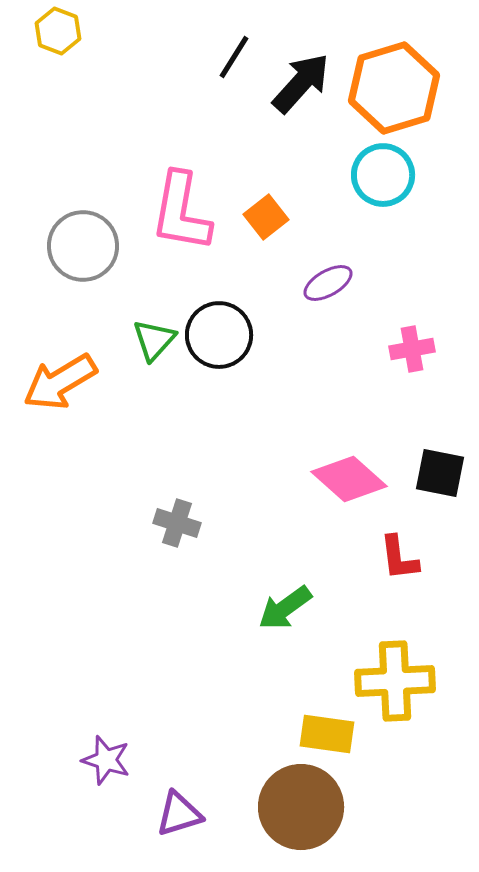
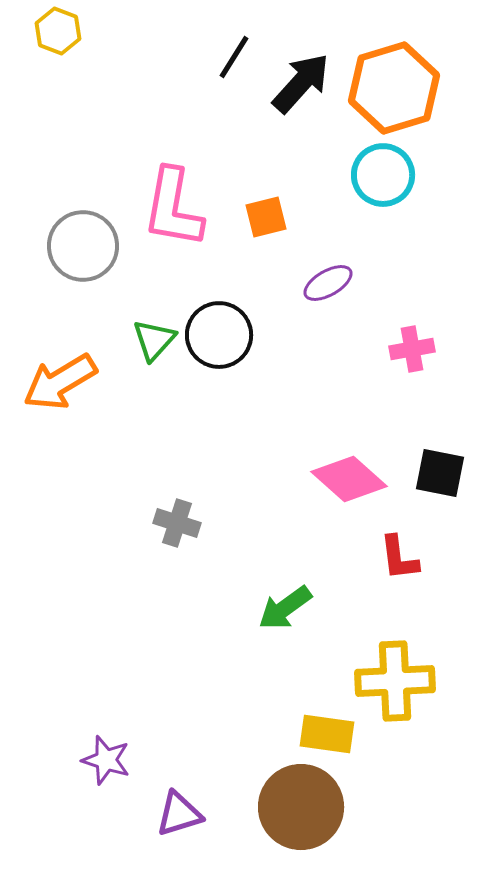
pink L-shape: moved 8 px left, 4 px up
orange square: rotated 24 degrees clockwise
